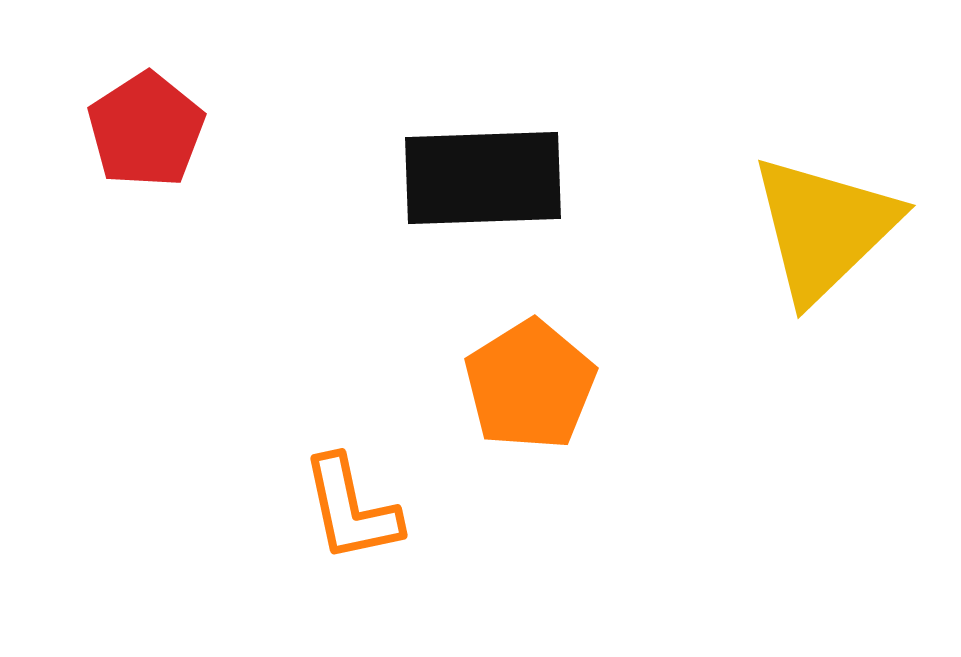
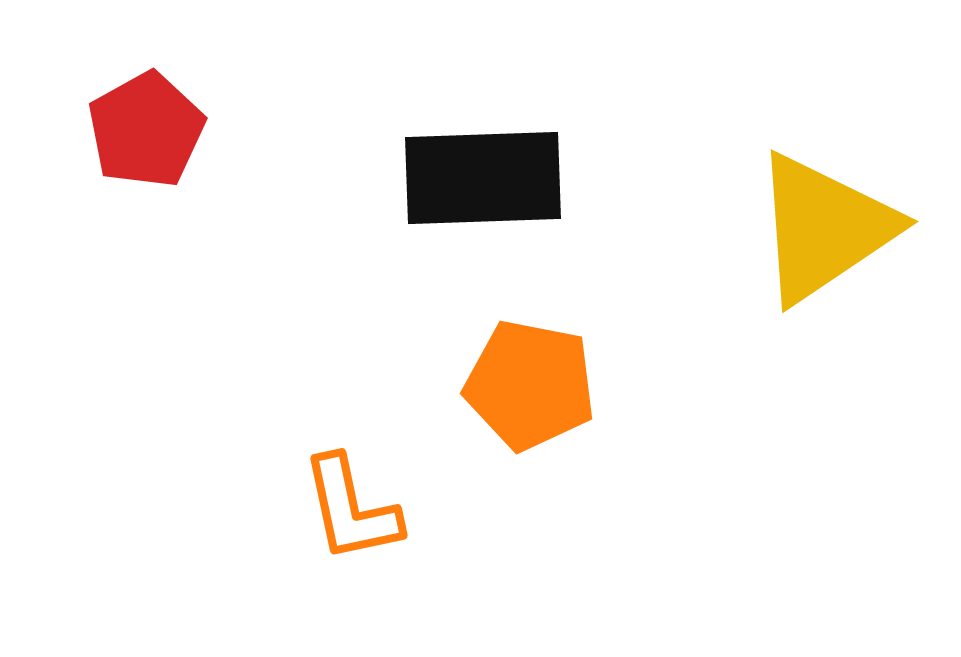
red pentagon: rotated 4 degrees clockwise
yellow triangle: rotated 10 degrees clockwise
orange pentagon: rotated 29 degrees counterclockwise
